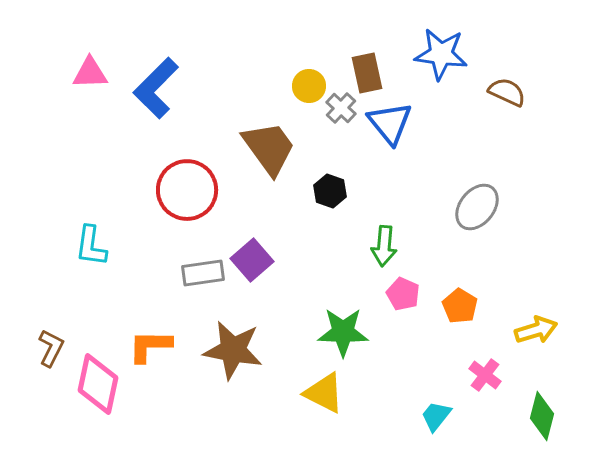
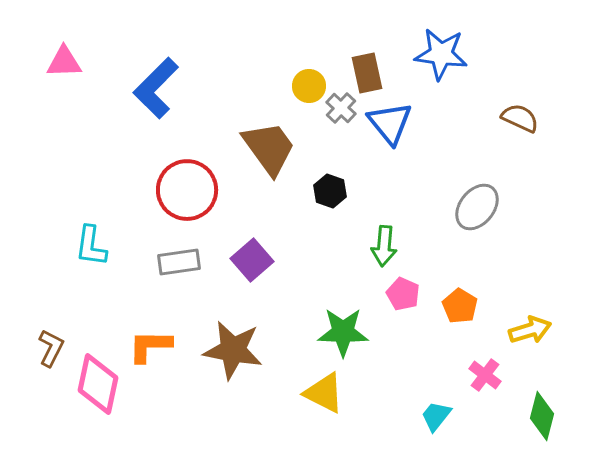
pink triangle: moved 26 px left, 11 px up
brown semicircle: moved 13 px right, 26 px down
gray rectangle: moved 24 px left, 11 px up
yellow arrow: moved 6 px left
